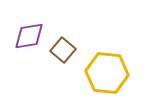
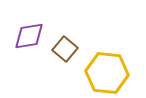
brown square: moved 2 px right, 1 px up
